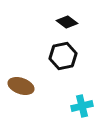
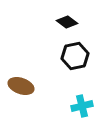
black hexagon: moved 12 px right
